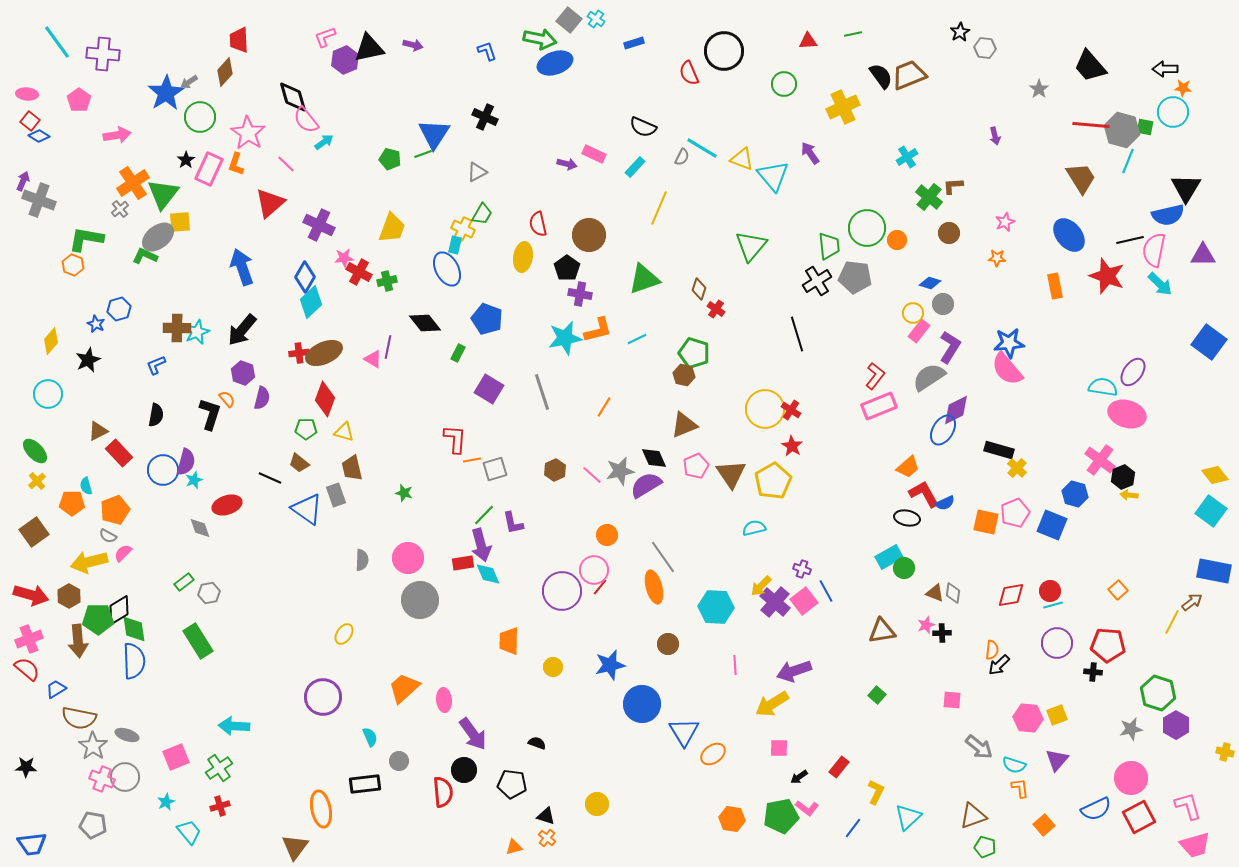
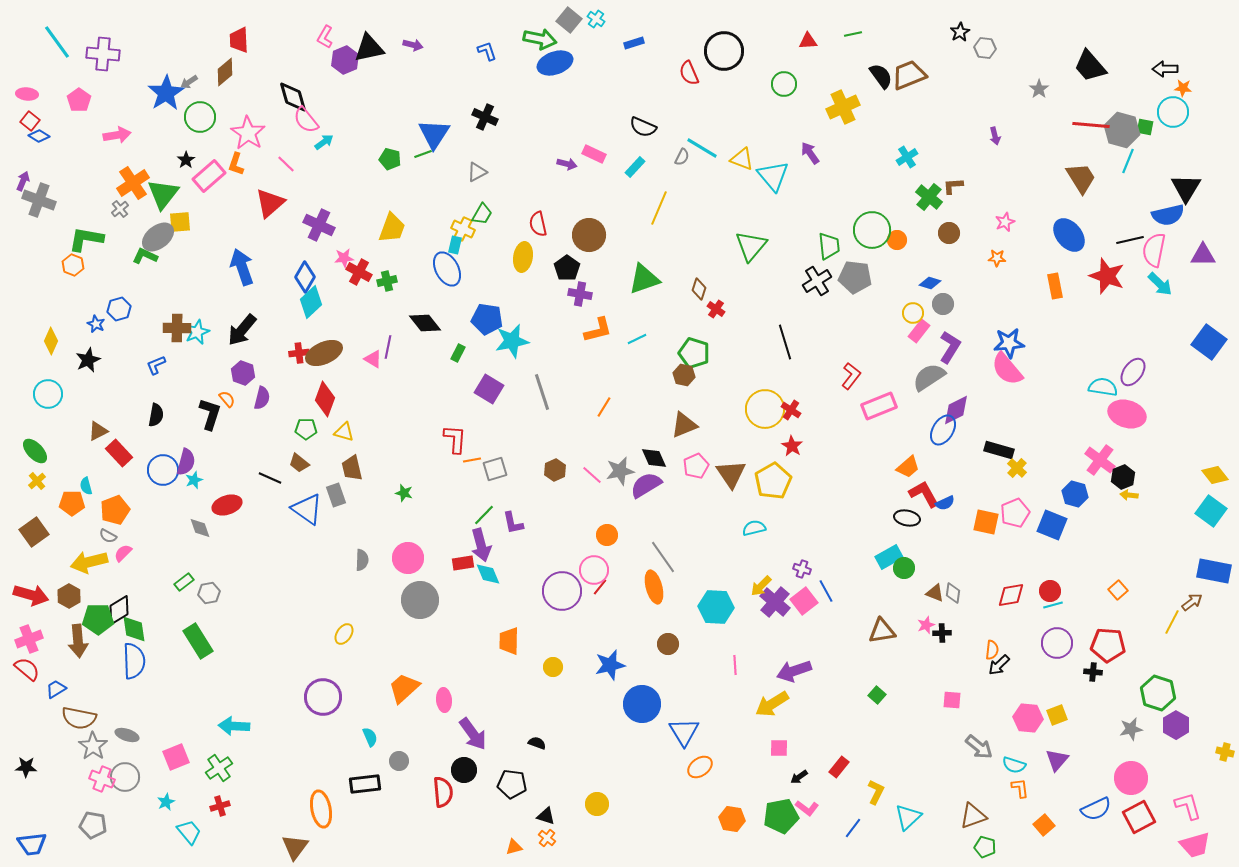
pink L-shape at (325, 37): rotated 40 degrees counterclockwise
brown diamond at (225, 72): rotated 8 degrees clockwise
pink rectangle at (209, 169): moved 7 px down; rotated 24 degrees clockwise
green circle at (867, 228): moved 5 px right, 2 px down
blue pentagon at (487, 319): rotated 12 degrees counterclockwise
black line at (797, 334): moved 12 px left, 8 px down
cyan star at (565, 338): moved 53 px left, 3 px down
yellow diamond at (51, 341): rotated 16 degrees counterclockwise
red L-shape at (875, 376): moved 24 px left
orange ellipse at (713, 754): moved 13 px left, 13 px down
